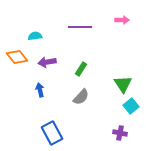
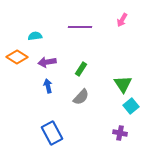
pink arrow: rotated 120 degrees clockwise
orange diamond: rotated 20 degrees counterclockwise
blue arrow: moved 8 px right, 4 px up
